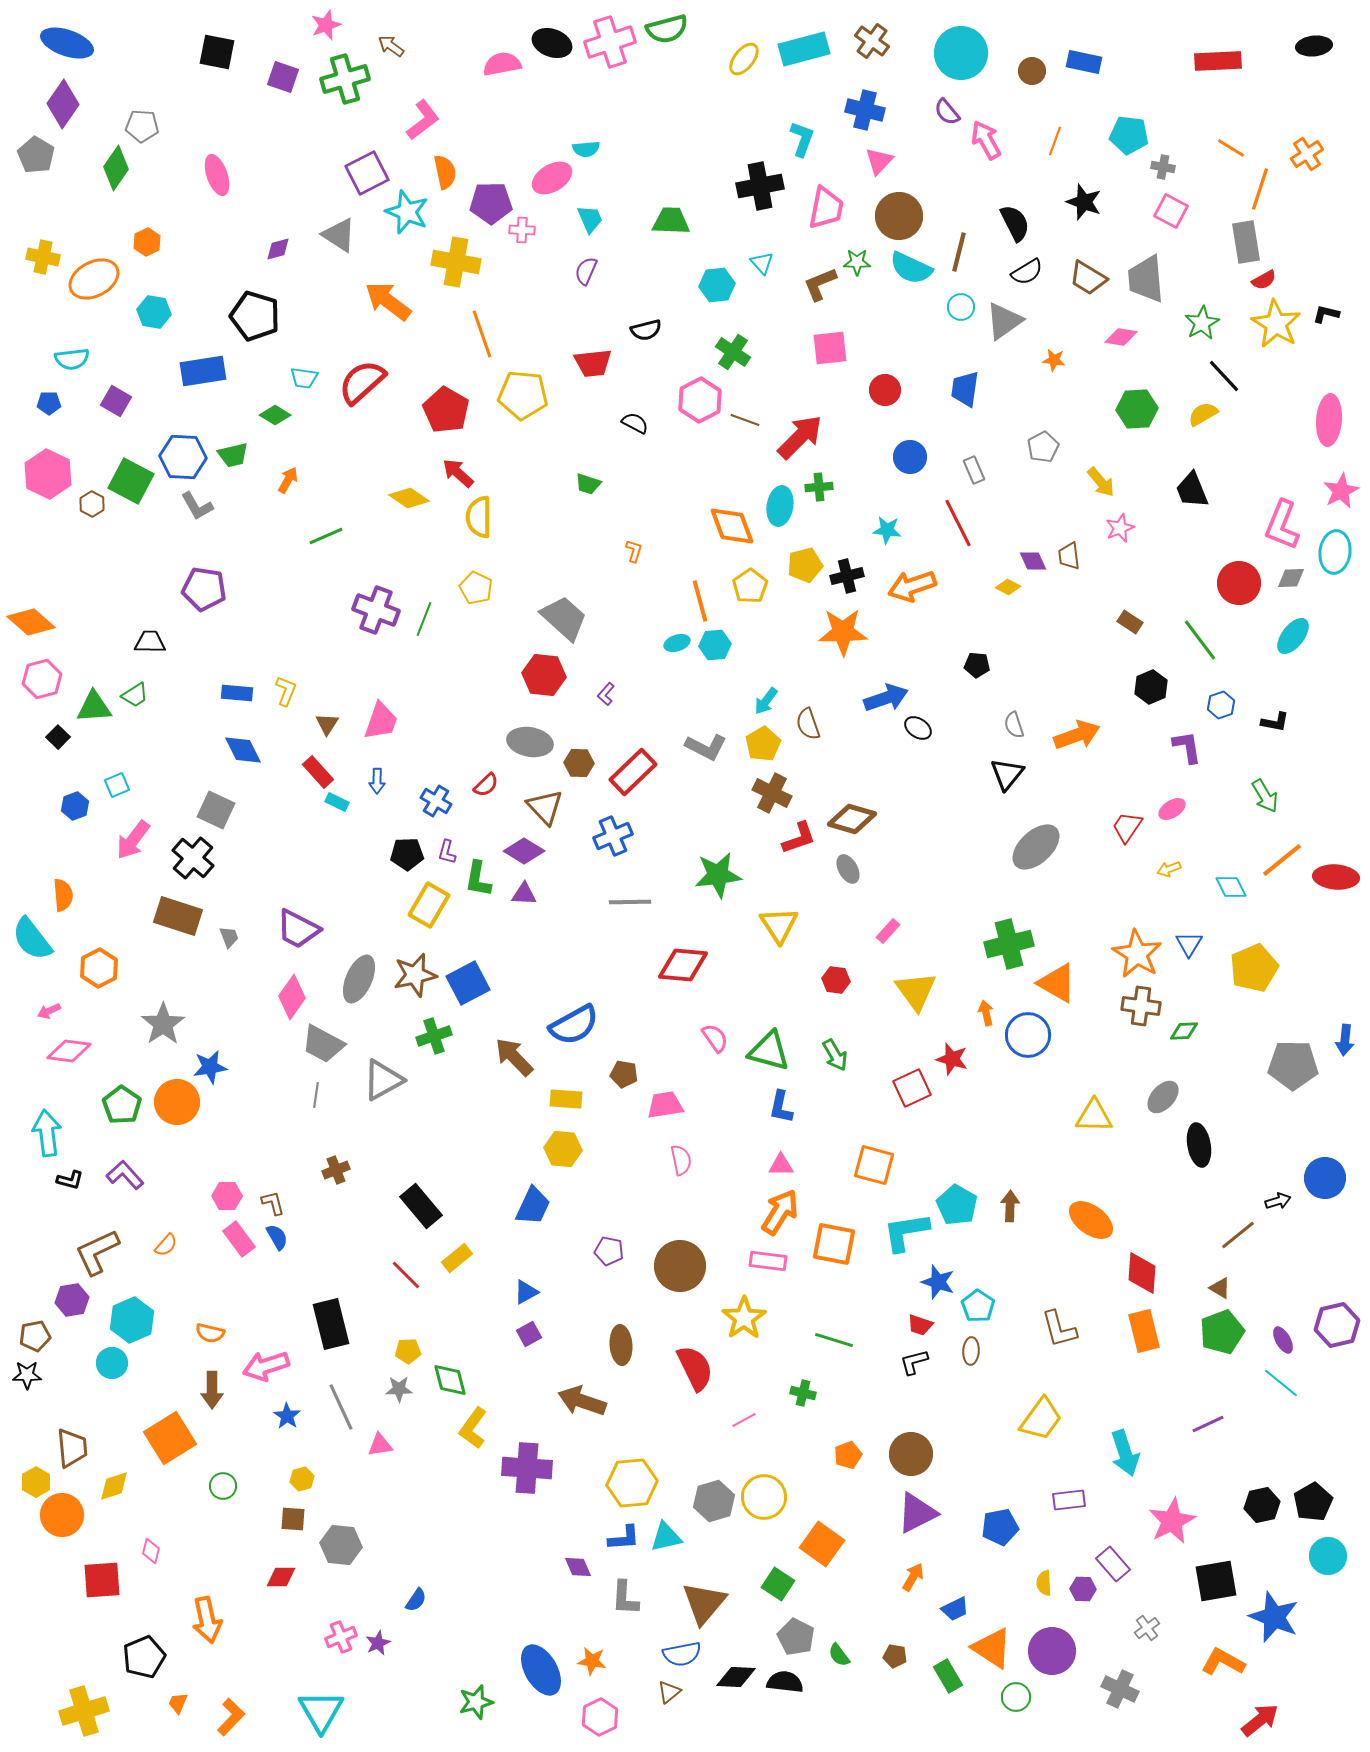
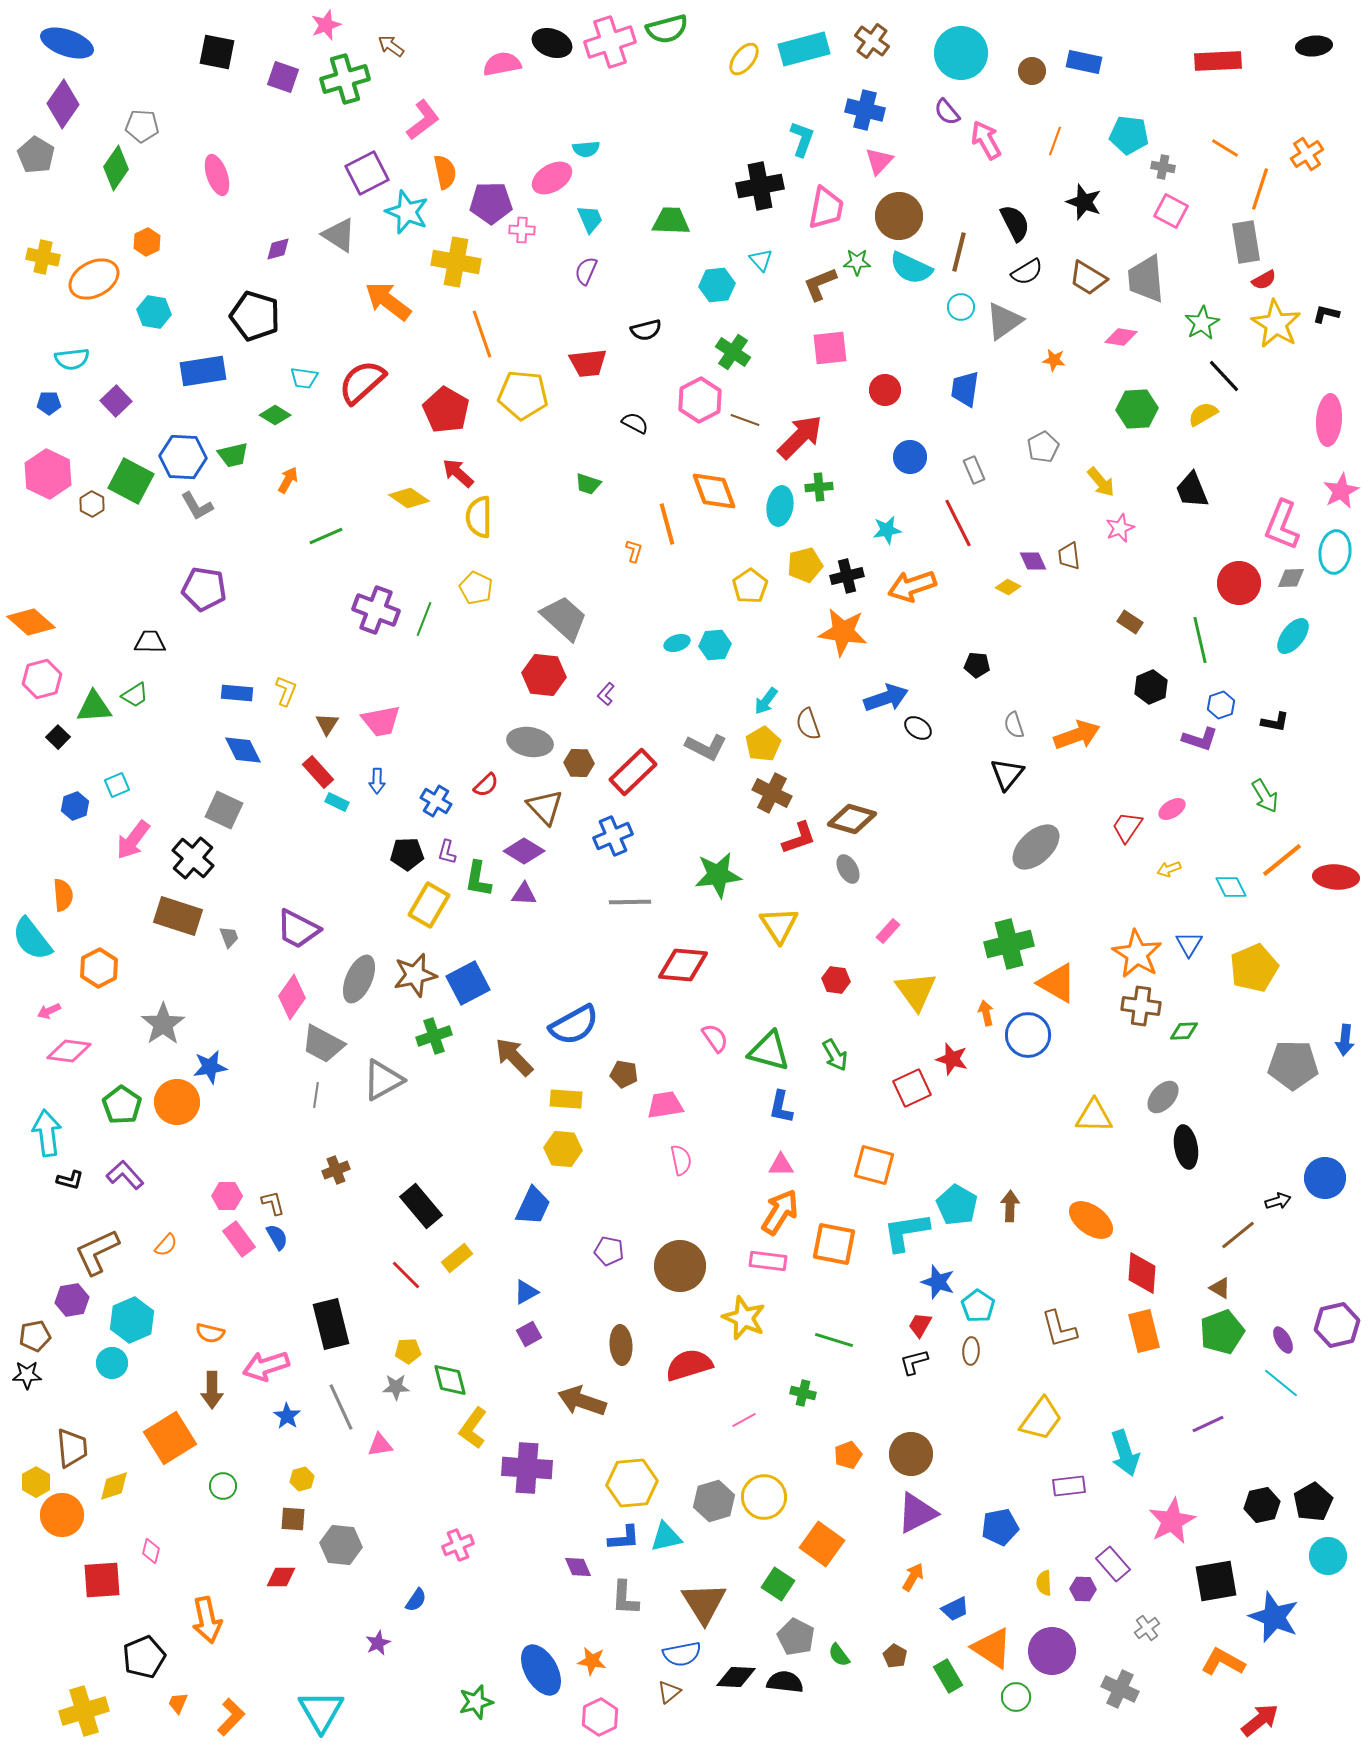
orange line at (1231, 148): moved 6 px left
cyan triangle at (762, 263): moved 1 px left, 3 px up
red trapezoid at (593, 363): moved 5 px left
purple square at (116, 401): rotated 16 degrees clockwise
orange diamond at (732, 526): moved 18 px left, 35 px up
cyan star at (887, 530): rotated 16 degrees counterclockwise
orange line at (700, 601): moved 33 px left, 77 px up
orange star at (843, 632): rotated 9 degrees clockwise
green line at (1200, 640): rotated 24 degrees clockwise
pink trapezoid at (381, 721): rotated 60 degrees clockwise
purple L-shape at (1187, 747): moved 13 px right, 8 px up; rotated 117 degrees clockwise
gray square at (216, 810): moved 8 px right
black ellipse at (1199, 1145): moved 13 px left, 2 px down
yellow star at (744, 1318): rotated 15 degrees counterclockwise
red trapezoid at (920, 1325): rotated 100 degrees clockwise
red semicircle at (695, 1368): moved 6 px left, 3 px up; rotated 81 degrees counterclockwise
gray star at (399, 1389): moved 3 px left, 2 px up
purple rectangle at (1069, 1500): moved 14 px up
brown triangle at (704, 1603): rotated 12 degrees counterclockwise
pink cross at (341, 1637): moved 117 px right, 92 px up
brown pentagon at (895, 1656): rotated 20 degrees clockwise
